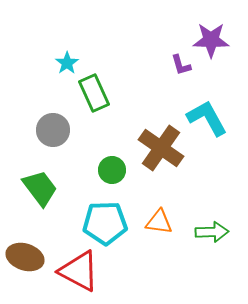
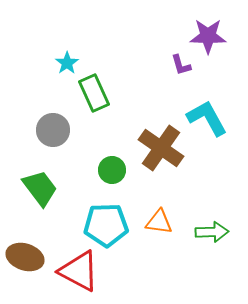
purple star: moved 3 px left, 4 px up
cyan pentagon: moved 1 px right, 2 px down
